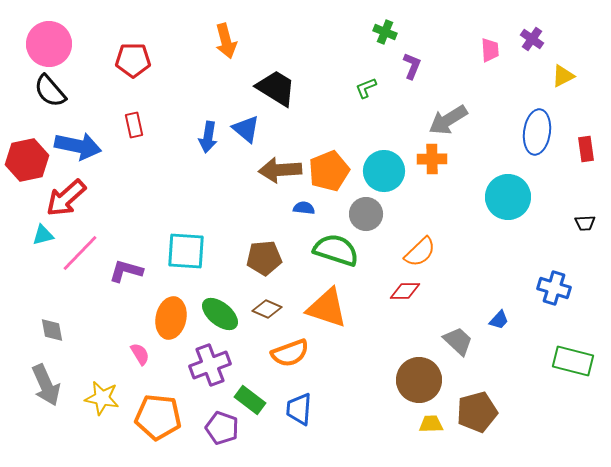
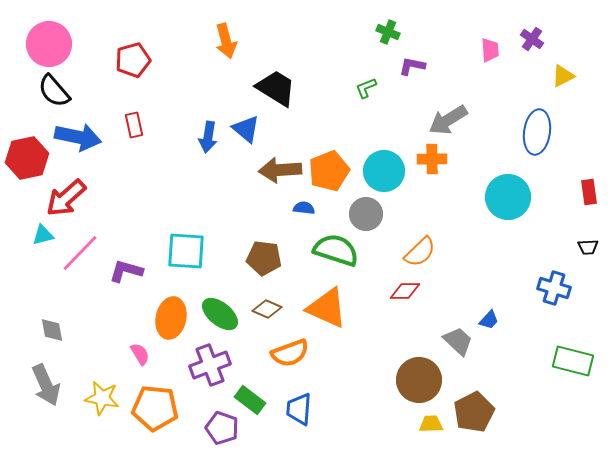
green cross at (385, 32): moved 3 px right
red pentagon at (133, 60): rotated 16 degrees counterclockwise
purple L-shape at (412, 66): rotated 100 degrees counterclockwise
black semicircle at (50, 91): moved 4 px right
blue arrow at (78, 146): moved 9 px up
red rectangle at (586, 149): moved 3 px right, 43 px down
red hexagon at (27, 160): moved 2 px up
black trapezoid at (585, 223): moved 3 px right, 24 px down
brown pentagon at (264, 258): rotated 12 degrees clockwise
orange triangle at (327, 308): rotated 6 degrees clockwise
blue trapezoid at (499, 320): moved 10 px left
brown pentagon at (477, 412): moved 3 px left; rotated 12 degrees counterclockwise
orange pentagon at (158, 417): moved 3 px left, 9 px up
